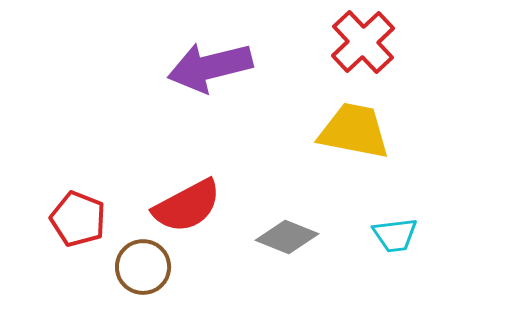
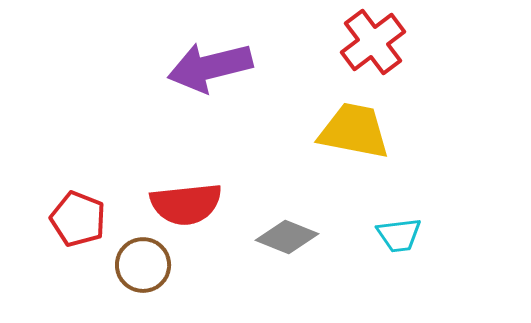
red cross: moved 10 px right; rotated 6 degrees clockwise
red semicircle: moved 1 px left, 2 px up; rotated 22 degrees clockwise
cyan trapezoid: moved 4 px right
brown circle: moved 2 px up
